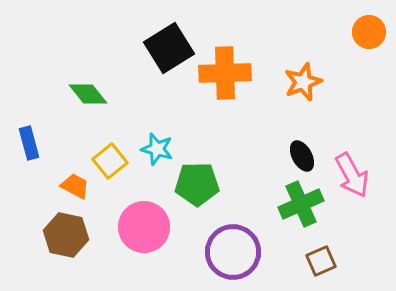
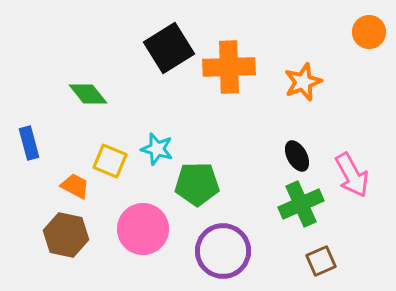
orange cross: moved 4 px right, 6 px up
black ellipse: moved 5 px left
yellow square: rotated 28 degrees counterclockwise
pink circle: moved 1 px left, 2 px down
purple circle: moved 10 px left, 1 px up
